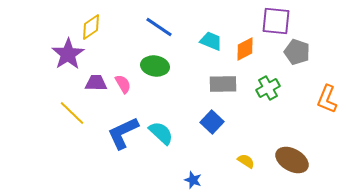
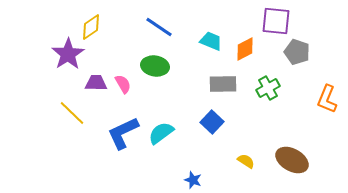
cyan semicircle: rotated 80 degrees counterclockwise
